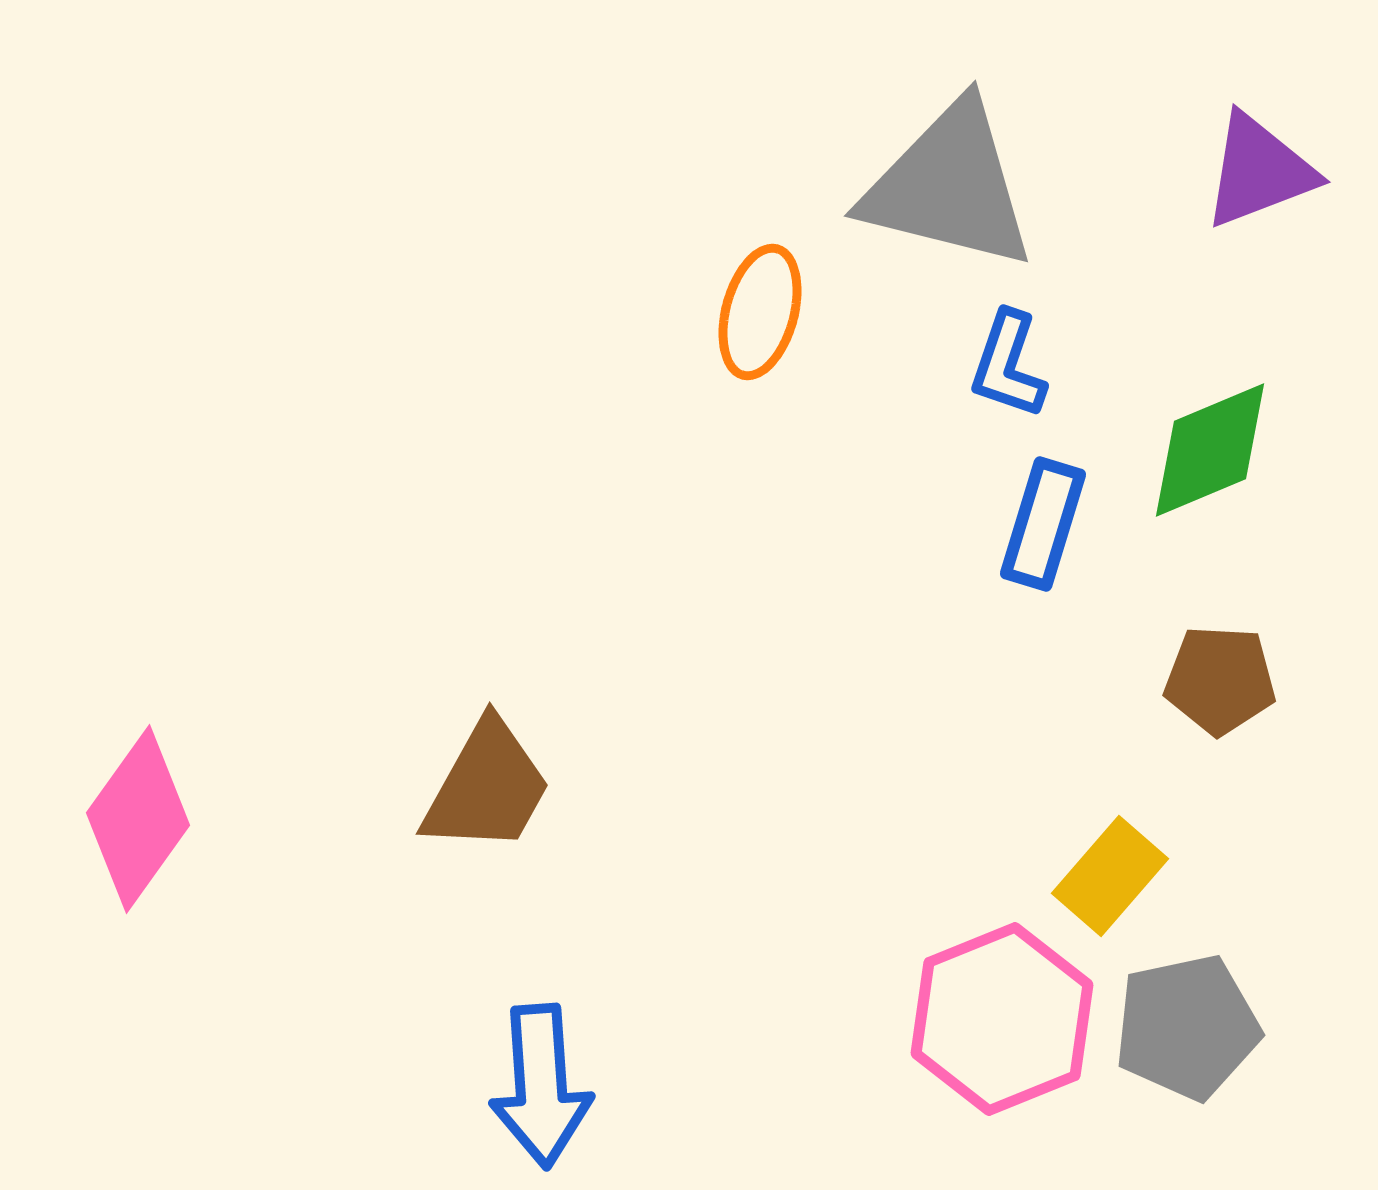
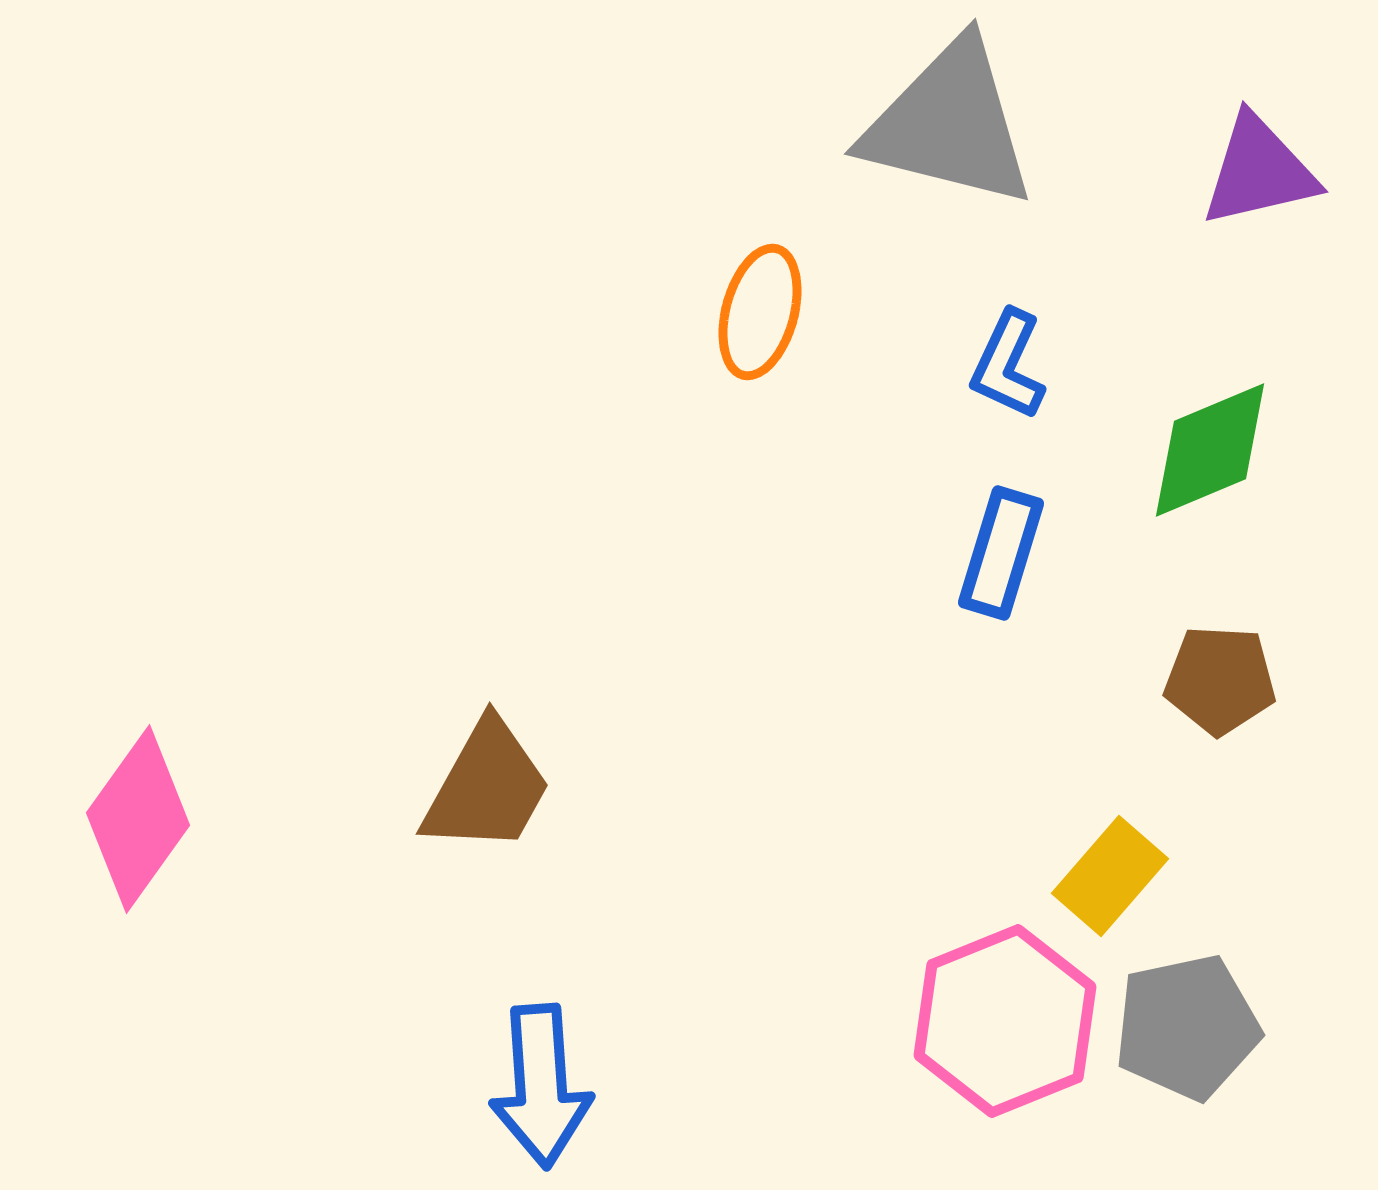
purple triangle: rotated 8 degrees clockwise
gray triangle: moved 62 px up
blue L-shape: rotated 6 degrees clockwise
blue rectangle: moved 42 px left, 29 px down
pink hexagon: moved 3 px right, 2 px down
